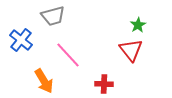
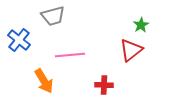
green star: moved 3 px right
blue cross: moved 2 px left
red triangle: rotated 30 degrees clockwise
pink line: moved 2 px right; rotated 52 degrees counterclockwise
red cross: moved 1 px down
